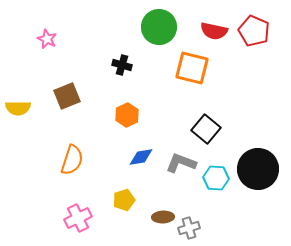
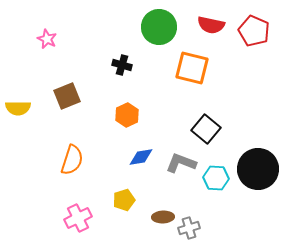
red semicircle: moved 3 px left, 6 px up
